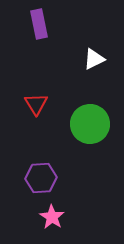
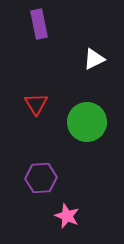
green circle: moved 3 px left, 2 px up
pink star: moved 15 px right, 1 px up; rotated 10 degrees counterclockwise
